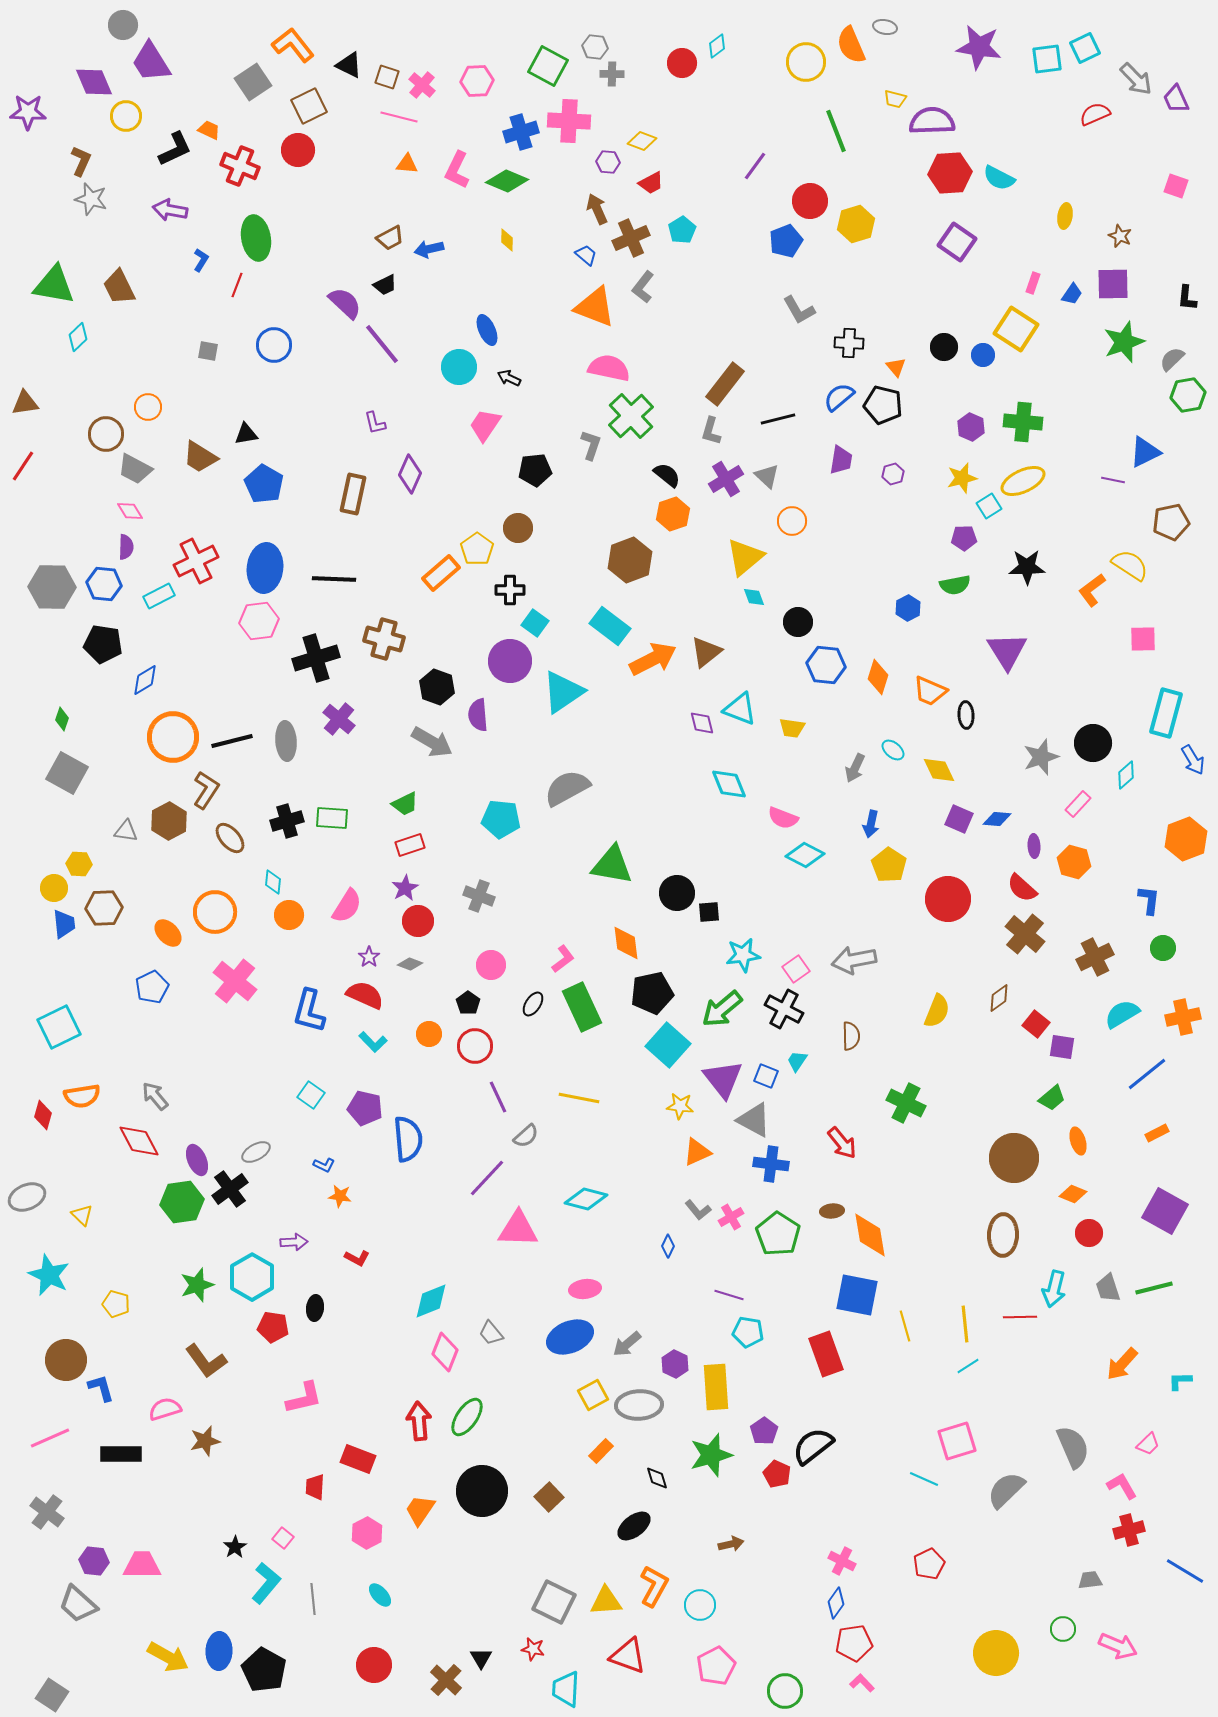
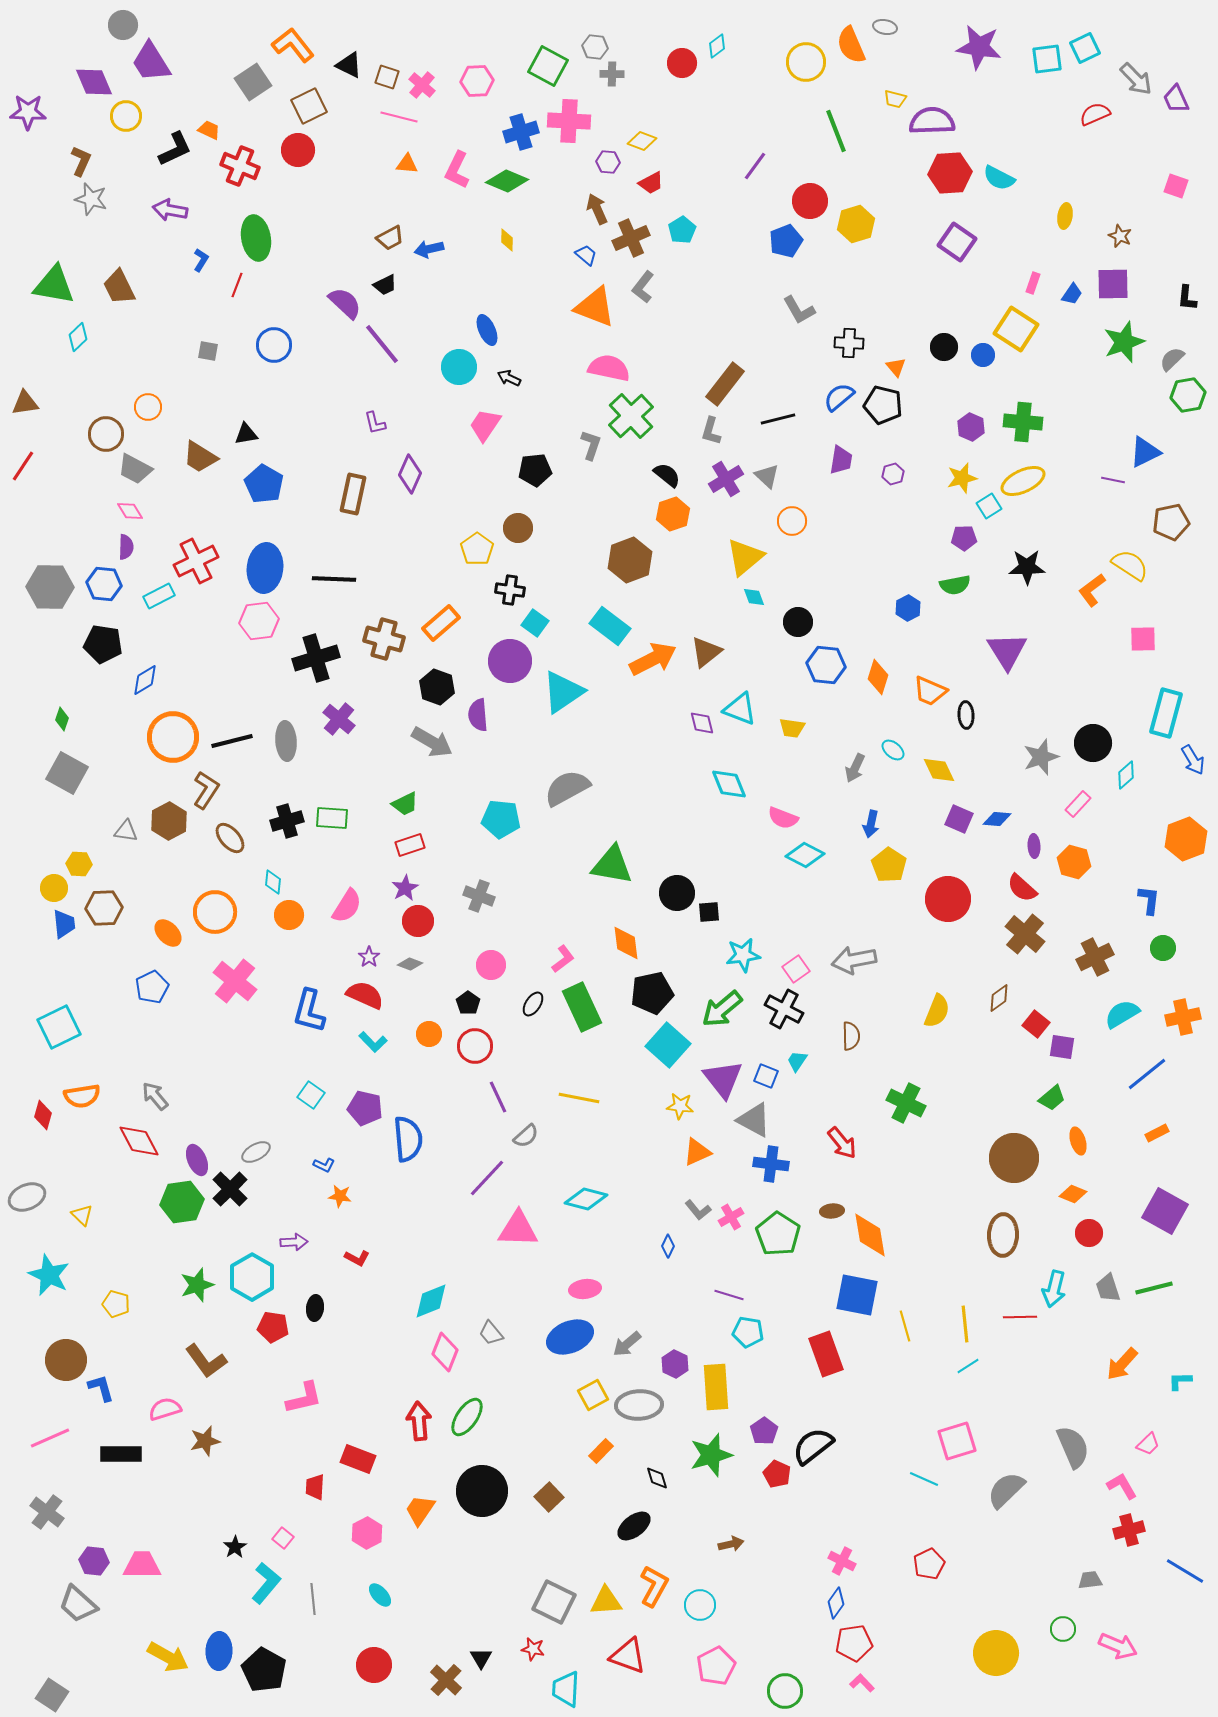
orange rectangle at (441, 573): moved 50 px down
gray hexagon at (52, 587): moved 2 px left
black cross at (510, 590): rotated 8 degrees clockwise
black cross at (230, 1189): rotated 9 degrees counterclockwise
